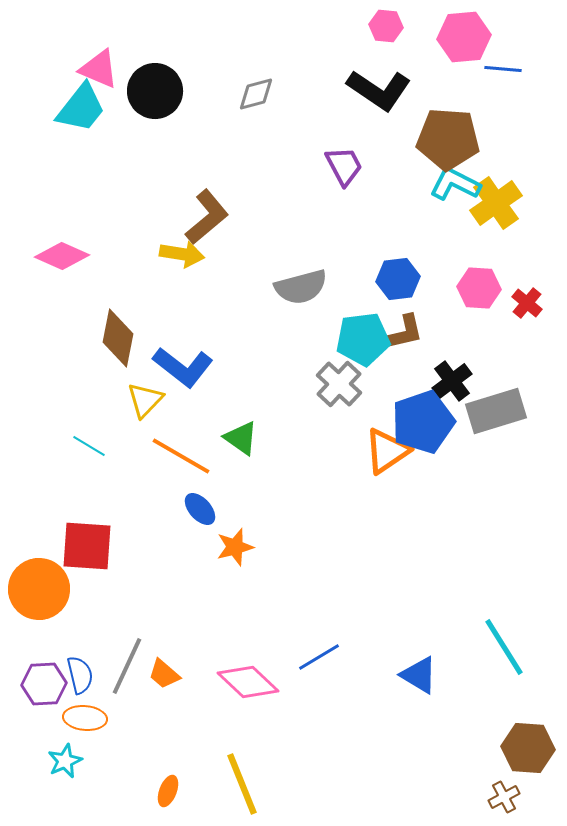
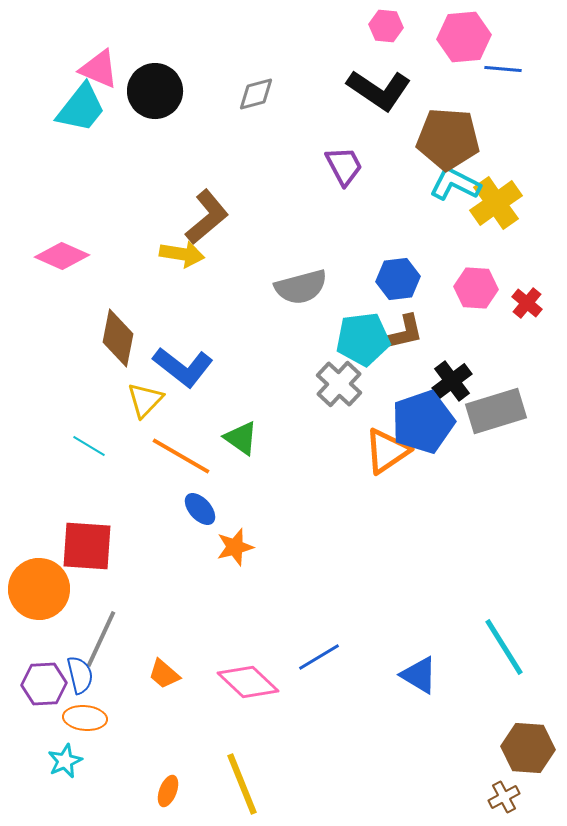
pink hexagon at (479, 288): moved 3 px left
gray line at (127, 666): moved 26 px left, 27 px up
